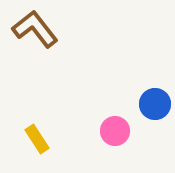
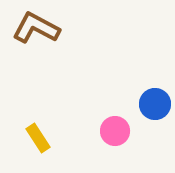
brown L-shape: moved 1 px right, 1 px up; rotated 24 degrees counterclockwise
yellow rectangle: moved 1 px right, 1 px up
